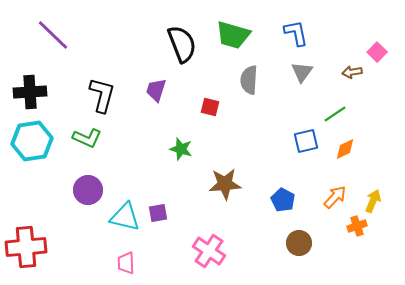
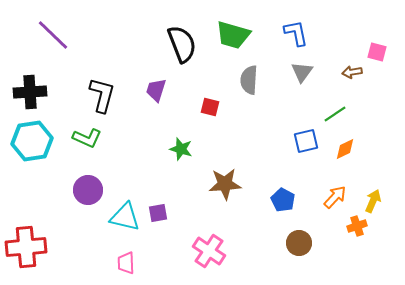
pink square: rotated 30 degrees counterclockwise
